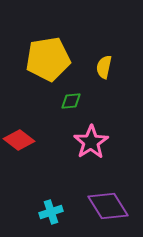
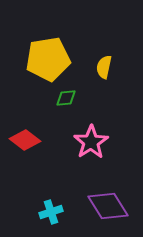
green diamond: moved 5 px left, 3 px up
red diamond: moved 6 px right
